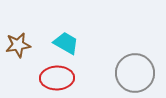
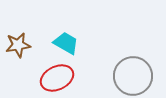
gray circle: moved 2 px left, 3 px down
red ellipse: rotated 24 degrees counterclockwise
